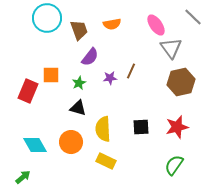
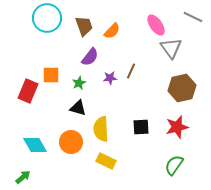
gray line: rotated 18 degrees counterclockwise
orange semicircle: moved 7 px down; rotated 36 degrees counterclockwise
brown trapezoid: moved 5 px right, 4 px up
brown hexagon: moved 1 px right, 6 px down
yellow semicircle: moved 2 px left
